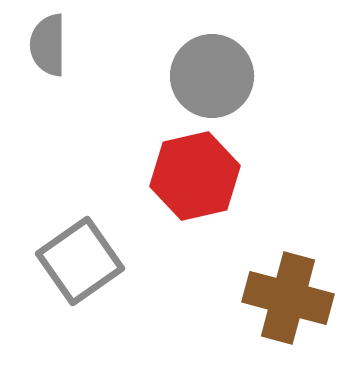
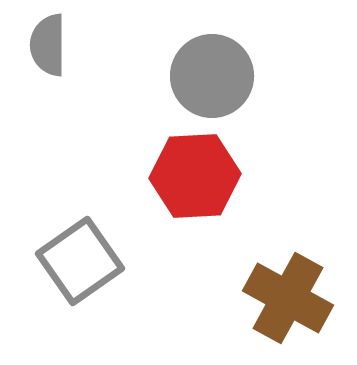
red hexagon: rotated 10 degrees clockwise
brown cross: rotated 14 degrees clockwise
